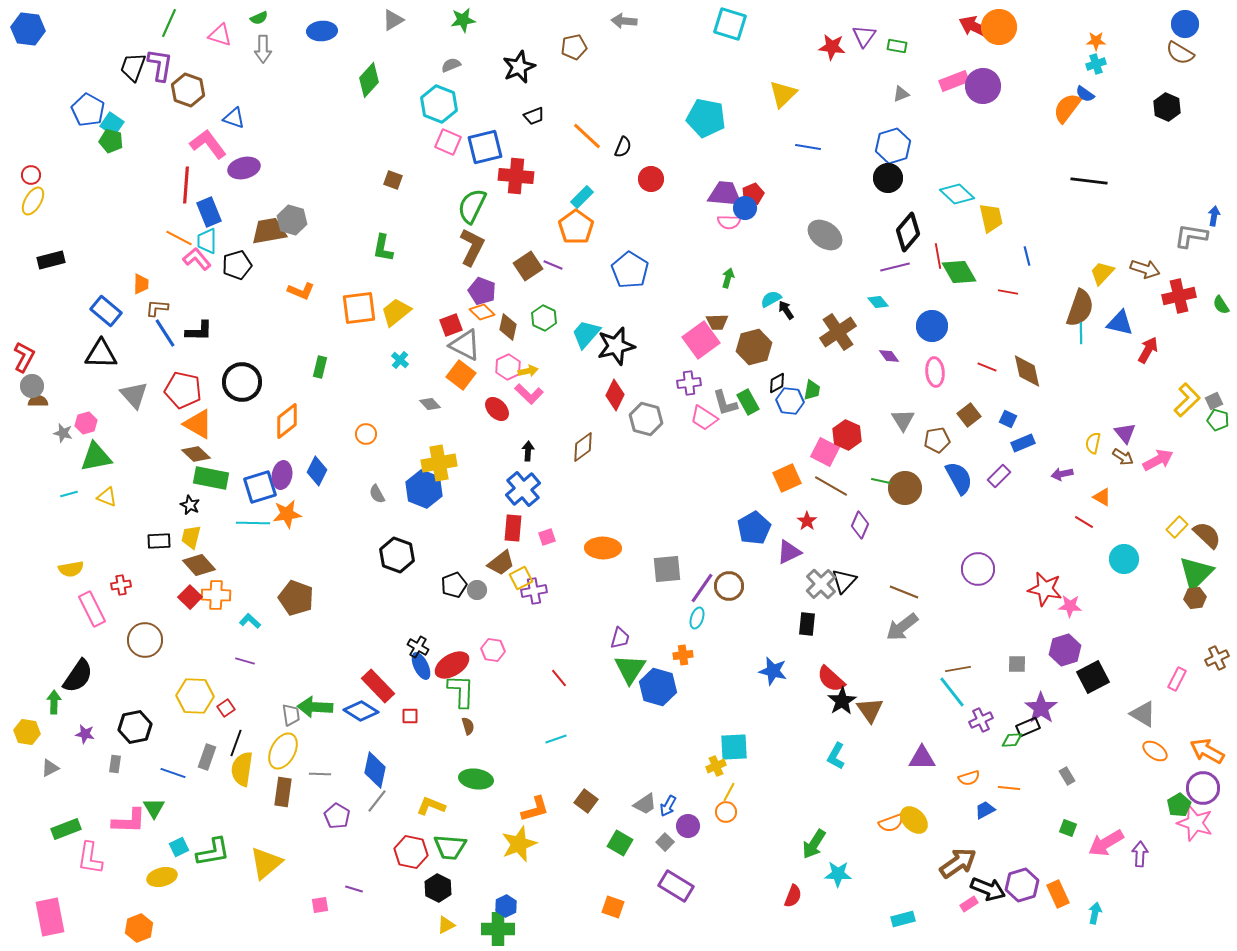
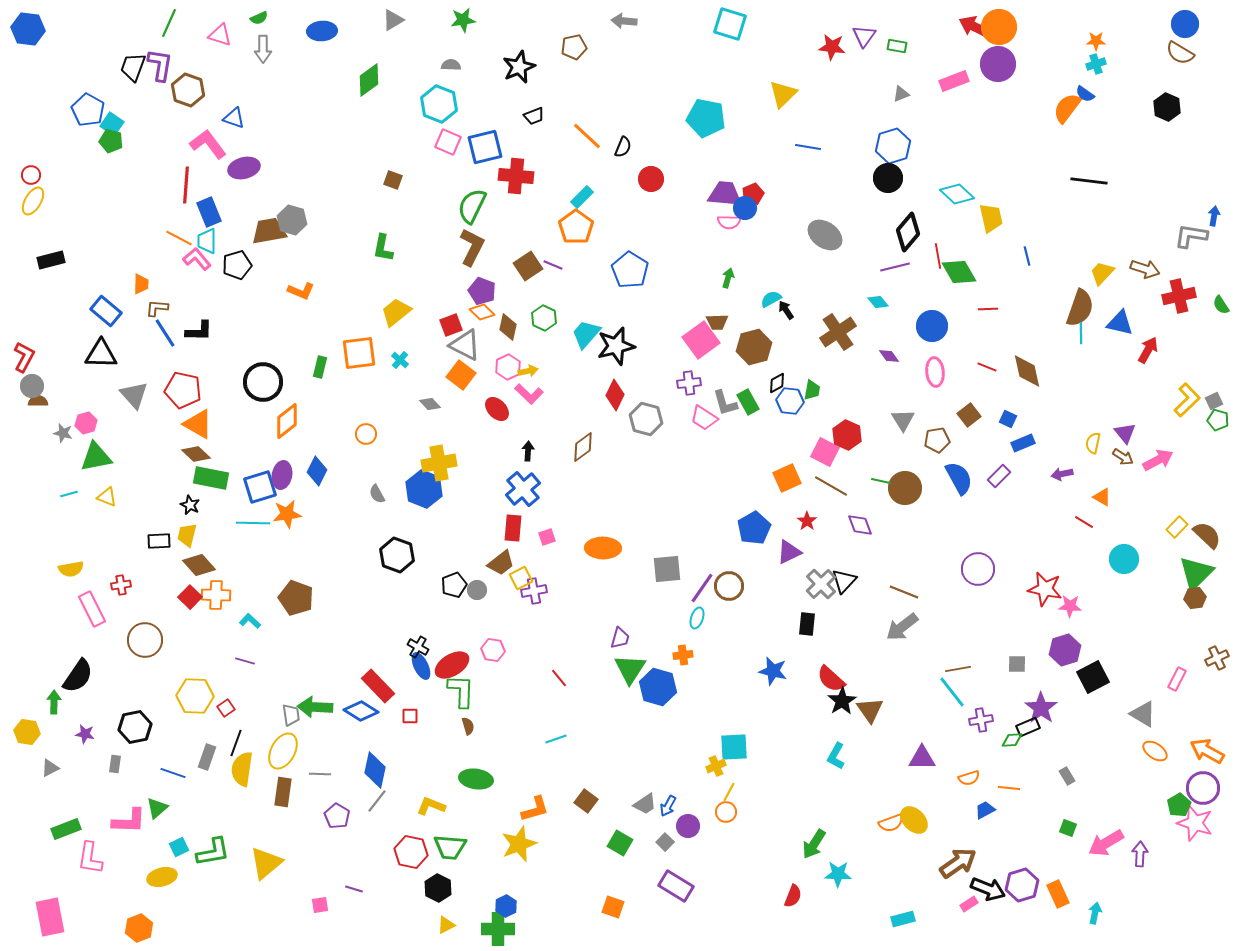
gray semicircle at (451, 65): rotated 24 degrees clockwise
green diamond at (369, 80): rotated 12 degrees clockwise
purple circle at (983, 86): moved 15 px right, 22 px up
red line at (1008, 292): moved 20 px left, 17 px down; rotated 12 degrees counterclockwise
orange square at (359, 308): moved 45 px down
black circle at (242, 382): moved 21 px right
purple diamond at (860, 525): rotated 44 degrees counterclockwise
yellow trapezoid at (191, 537): moved 4 px left, 2 px up
purple cross at (981, 720): rotated 15 degrees clockwise
green triangle at (154, 808): moved 3 px right; rotated 20 degrees clockwise
